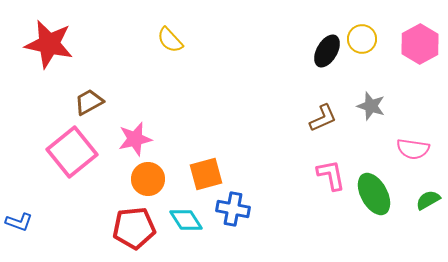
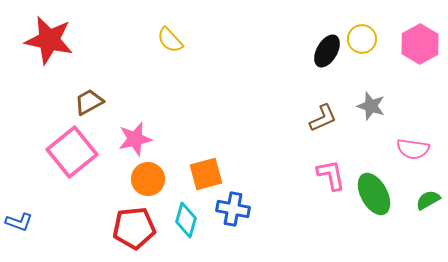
red star: moved 4 px up
cyan diamond: rotated 48 degrees clockwise
